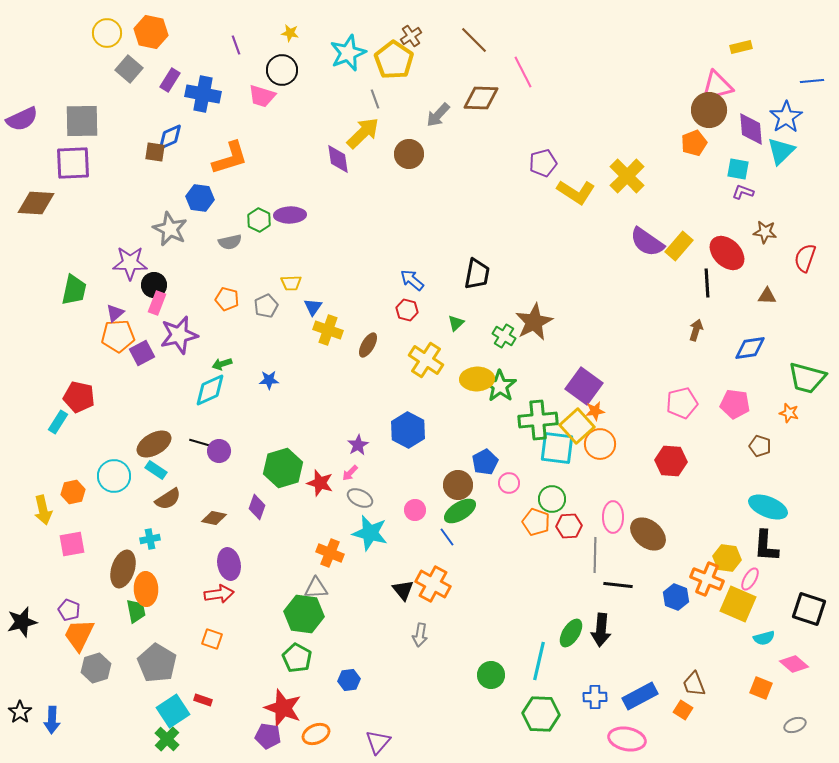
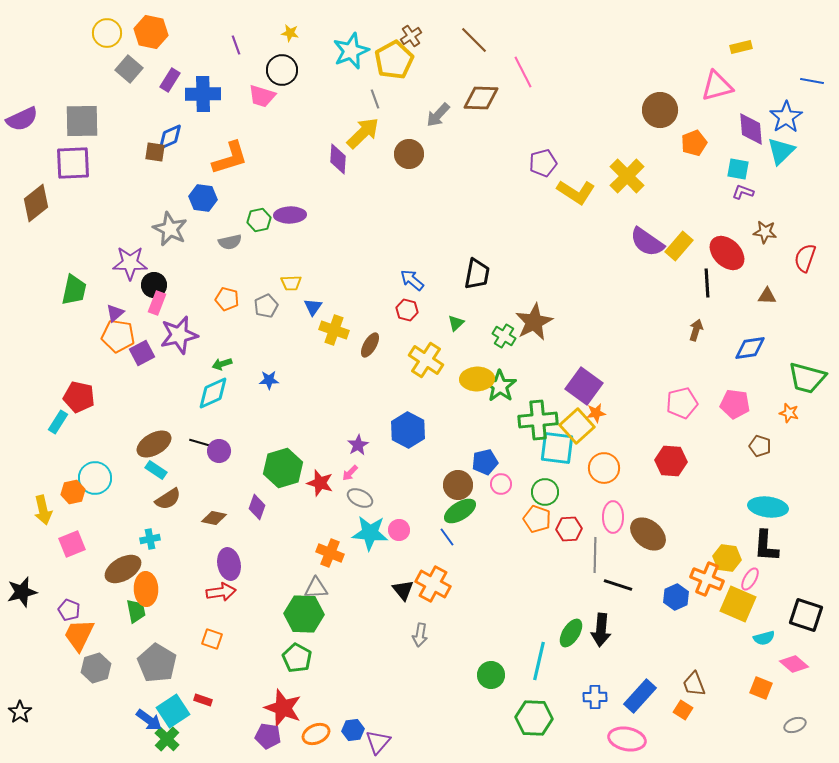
cyan star at (348, 53): moved 3 px right, 2 px up
yellow pentagon at (394, 60): rotated 9 degrees clockwise
blue line at (812, 81): rotated 15 degrees clockwise
blue cross at (203, 94): rotated 12 degrees counterclockwise
brown circle at (709, 110): moved 49 px left
purple diamond at (338, 159): rotated 12 degrees clockwise
blue hexagon at (200, 198): moved 3 px right
brown diamond at (36, 203): rotated 42 degrees counterclockwise
green hexagon at (259, 220): rotated 20 degrees clockwise
yellow cross at (328, 330): moved 6 px right
orange pentagon at (118, 336): rotated 12 degrees clockwise
brown ellipse at (368, 345): moved 2 px right
cyan diamond at (210, 390): moved 3 px right, 3 px down
orange star at (595, 411): moved 1 px right, 2 px down
orange circle at (600, 444): moved 4 px right, 24 px down
blue pentagon at (485, 462): rotated 15 degrees clockwise
cyan circle at (114, 476): moved 19 px left, 2 px down
pink circle at (509, 483): moved 8 px left, 1 px down
green circle at (552, 499): moved 7 px left, 7 px up
cyan ellipse at (768, 507): rotated 15 degrees counterclockwise
pink circle at (415, 510): moved 16 px left, 20 px down
orange pentagon at (536, 522): moved 1 px right, 3 px up
red hexagon at (569, 526): moved 3 px down
cyan star at (370, 533): rotated 9 degrees counterclockwise
pink square at (72, 544): rotated 12 degrees counterclockwise
brown ellipse at (123, 569): rotated 42 degrees clockwise
black line at (618, 585): rotated 12 degrees clockwise
red arrow at (219, 594): moved 2 px right, 2 px up
blue hexagon at (676, 597): rotated 15 degrees clockwise
black square at (809, 609): moved 3 px left, 6 px down
green hexagon at (304, 614): rotated 6 degrees counterclockwise
black star at (22, 622): moved 30 px up
blue hexagon at (349, 680): moved 4 px right, 50 px down
blue rectangle at (640, 696): rotated 20 degrees counterclockwise
green hexagon at (541, 714): moved 7 px left, 4 px down
blue arrow at (52, 720): moved 97 px right; rotated 56 degrees counterclockwise
